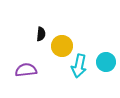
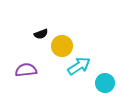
black semicircle: rotated 64 degrees clockwise
cyan circle: moved 1 px left, 21 px down
cyan arrow: rotated 135 degrees counterclockwise
